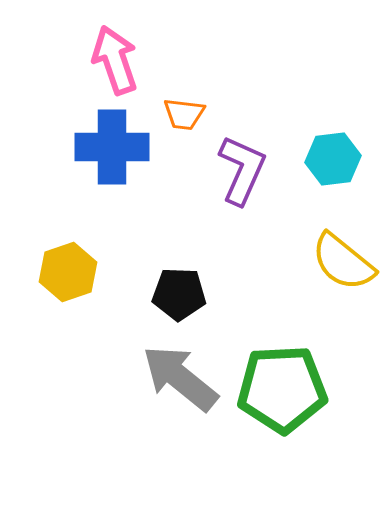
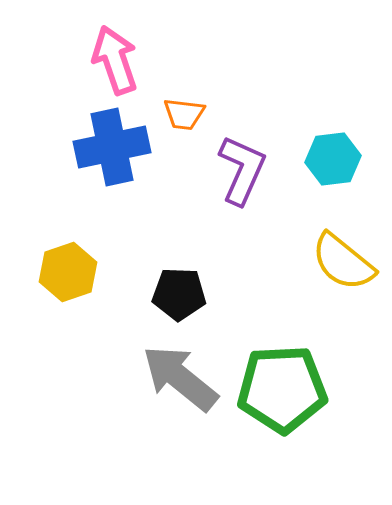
blue cross: rotated 12 degrees counterclockwise
